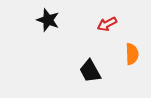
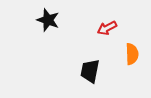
red arrow: moved 4 px down
black trapezoid: rotated 40 degrees clockwise
